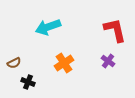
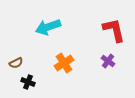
red L-shape: moved 1 px left
brown semicircle: moved 2 px right
